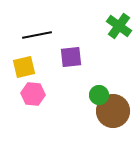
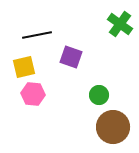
green cross: moved 1 px right, 2 px up
purple square: rotated 25 degrees clockwise
brown circle: moved 16 px down
